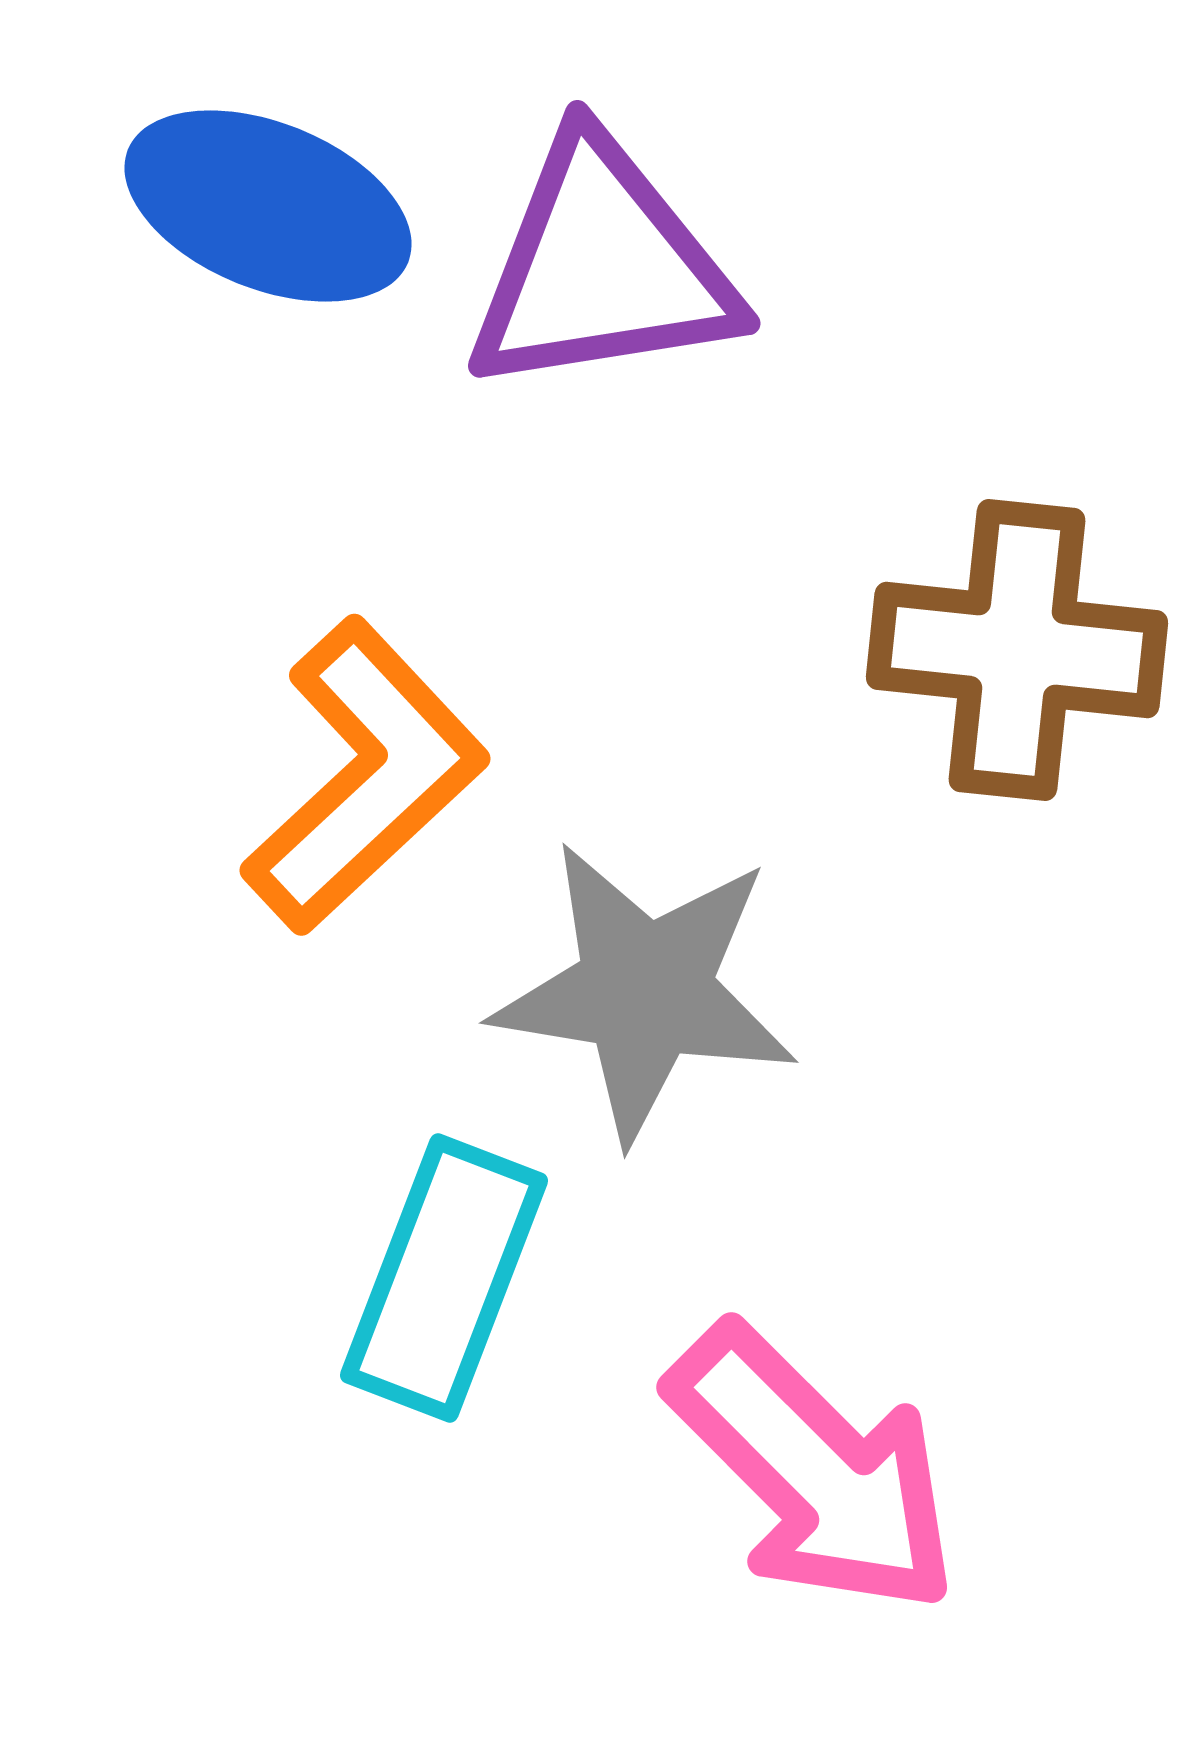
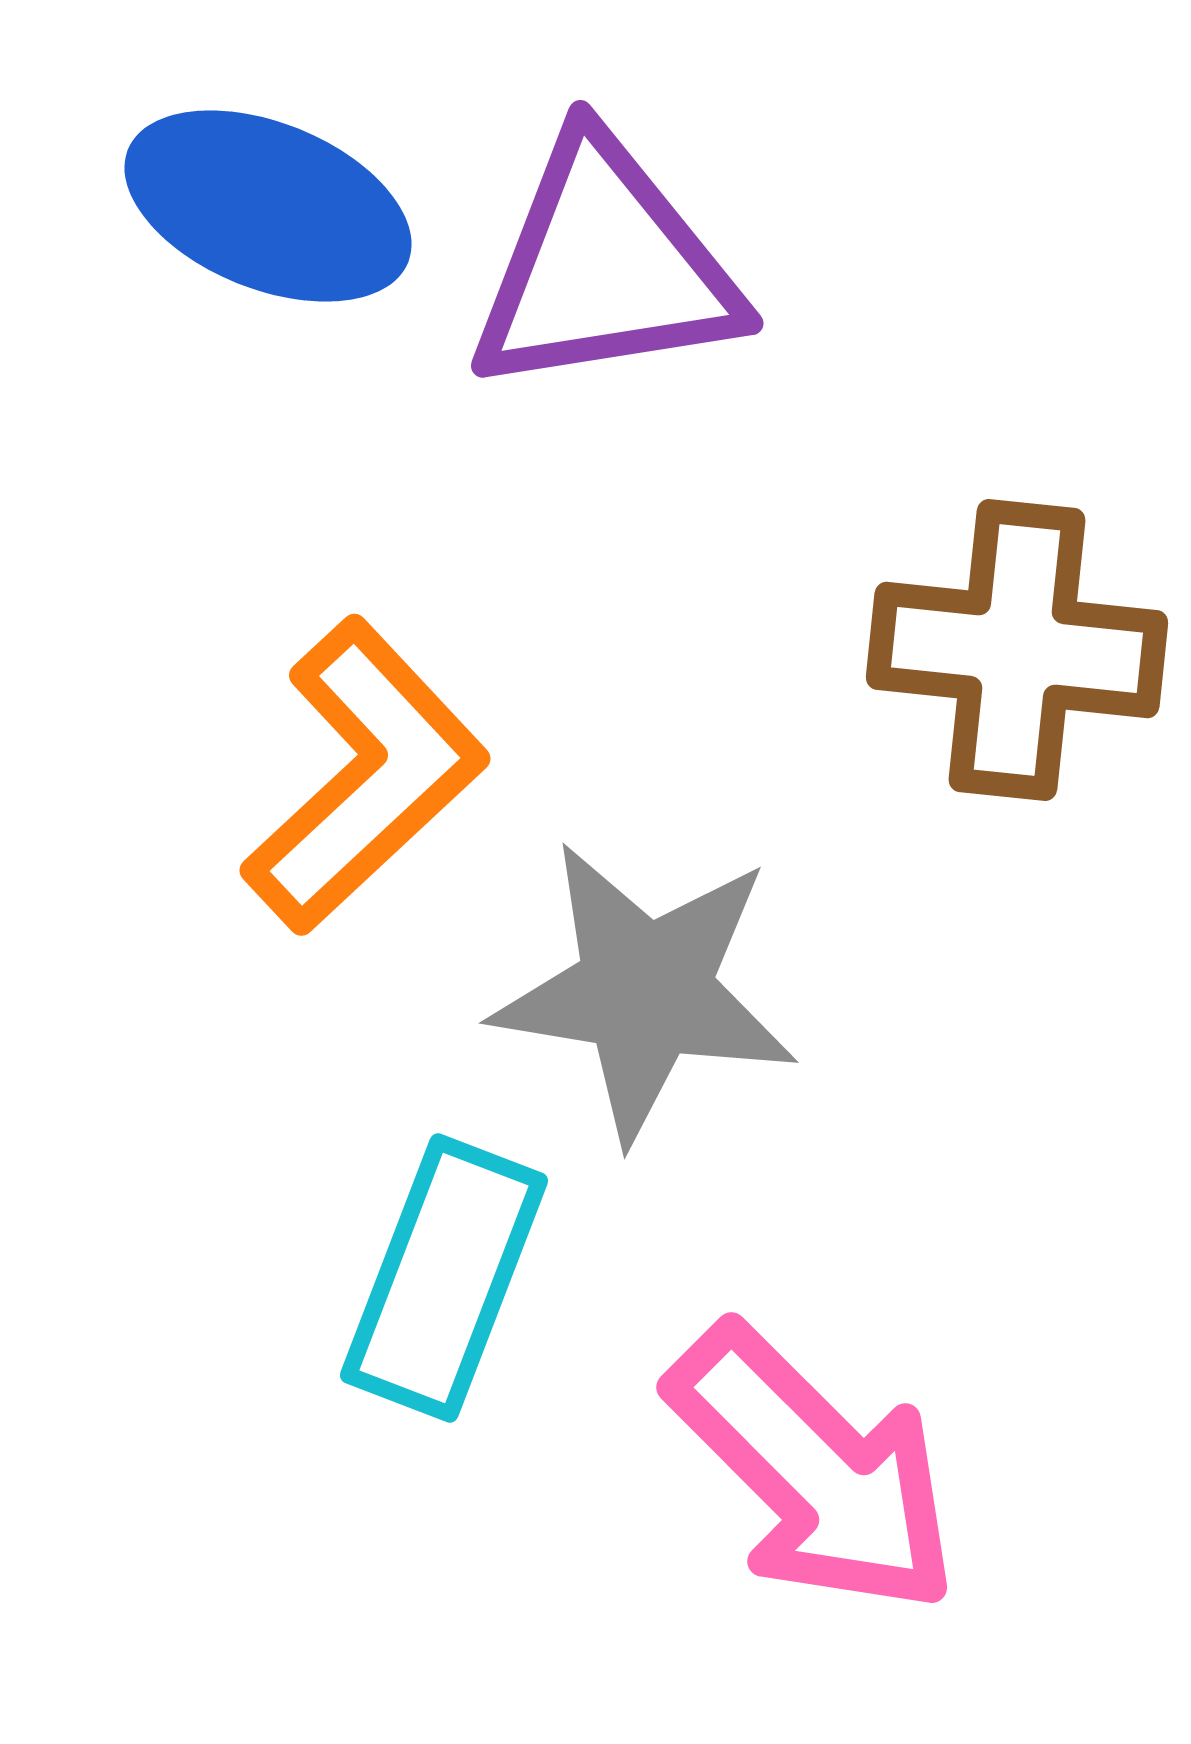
purple triangle: moved 3 px right
